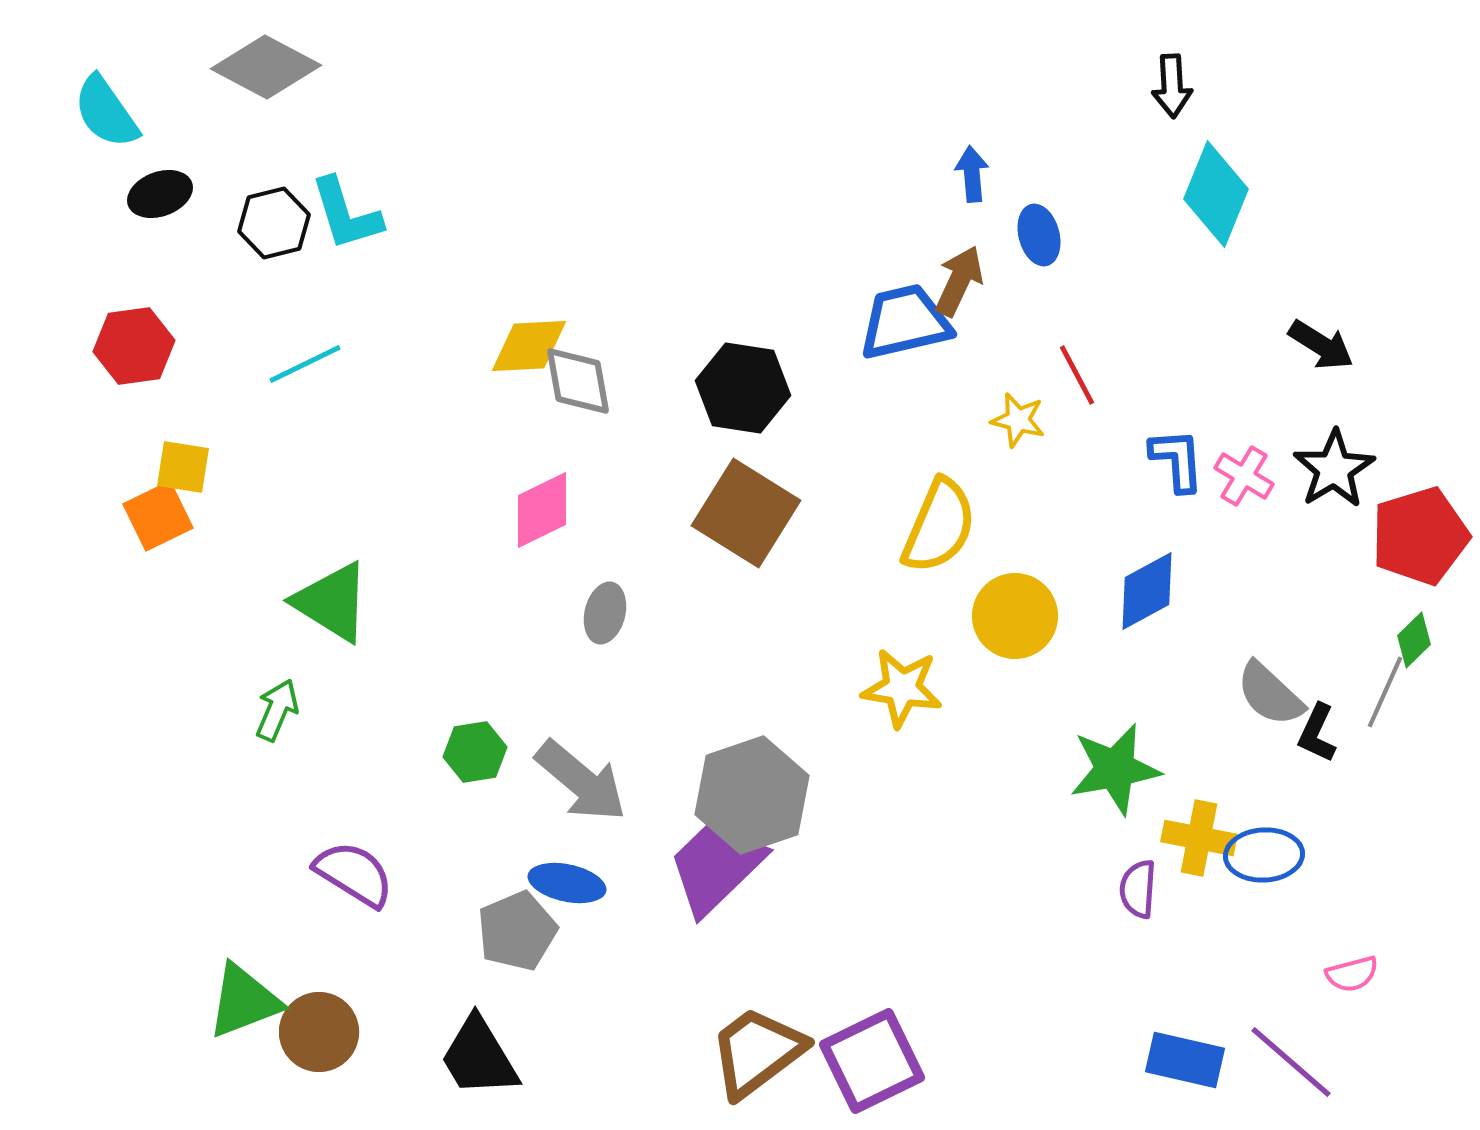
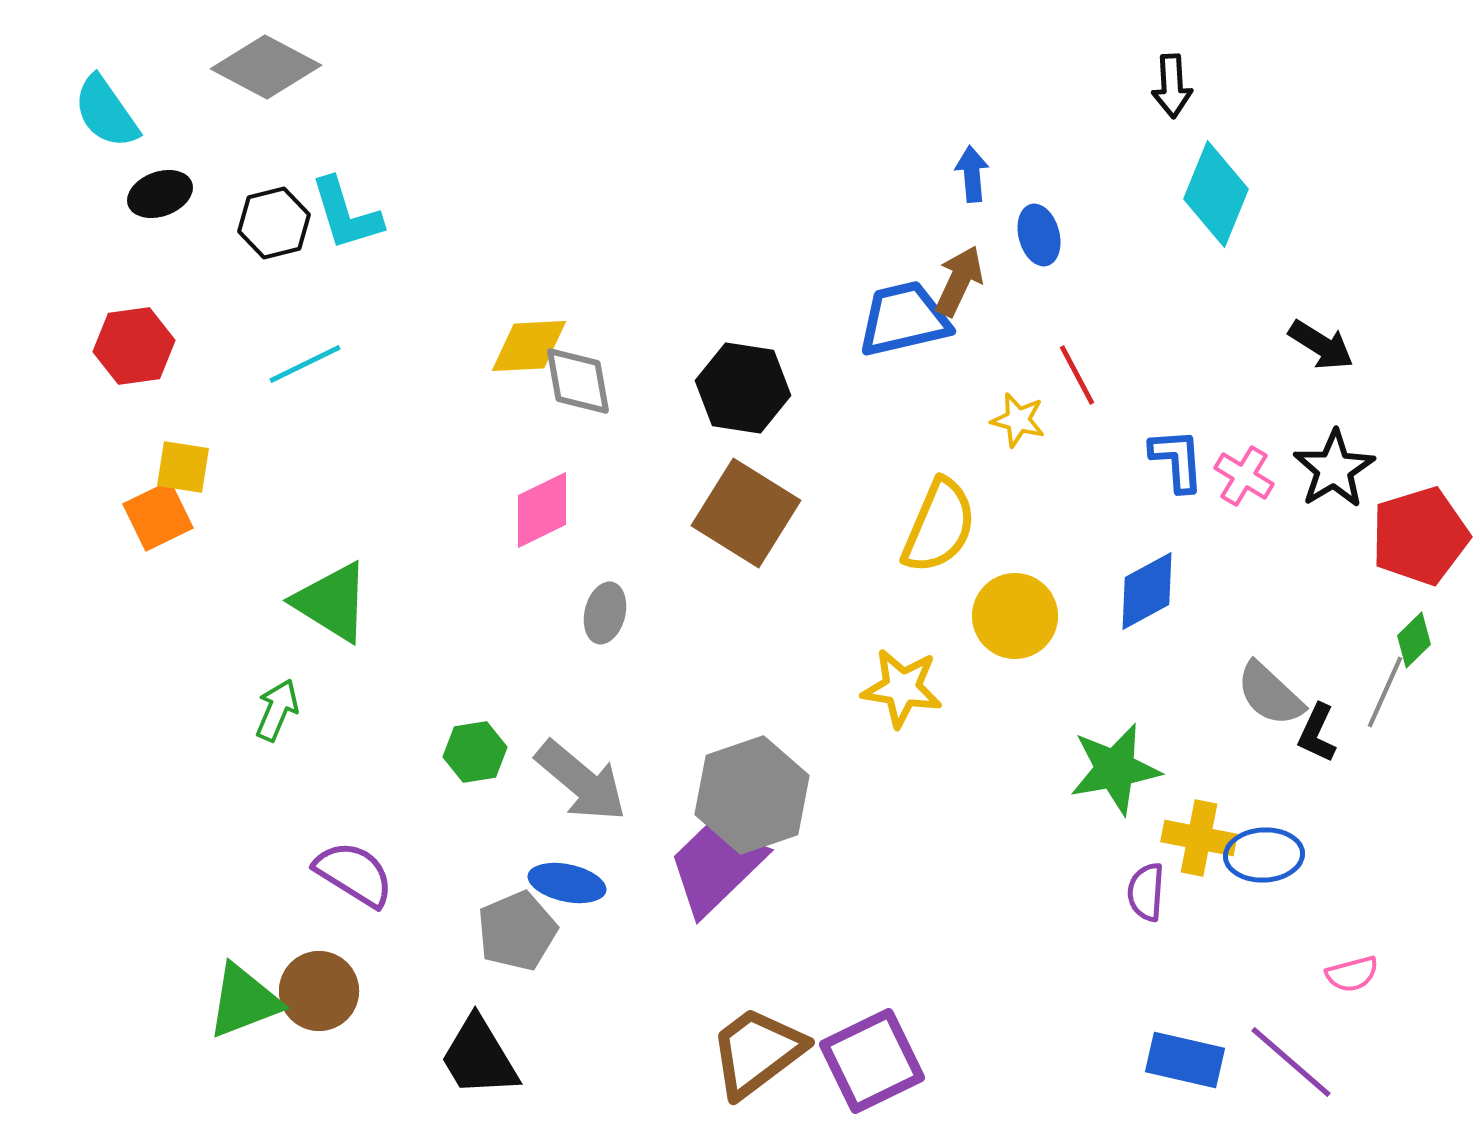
blue trapezoid at (905, 322): moved 1 px left, 3 px up
purple semicircle at (1138, 889): moved 8 px right, 3 px down
brown circle at (319, 1032): moved 41 px up
